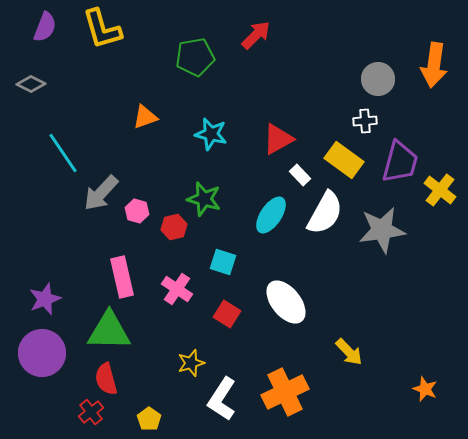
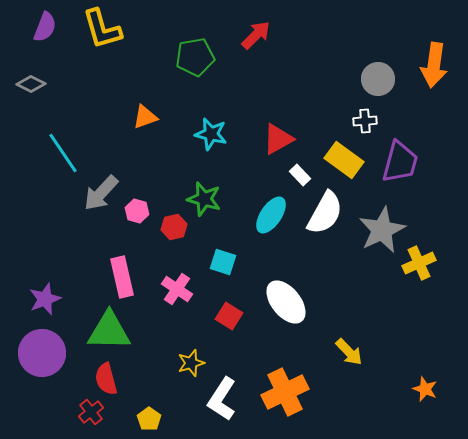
yellow cross: moved 21 px left, 73 px down; rotated 28 degrees clockwise
gray star: rotated 18 degrees counterclockwise
red square: moved 2 px right, 2 px down
